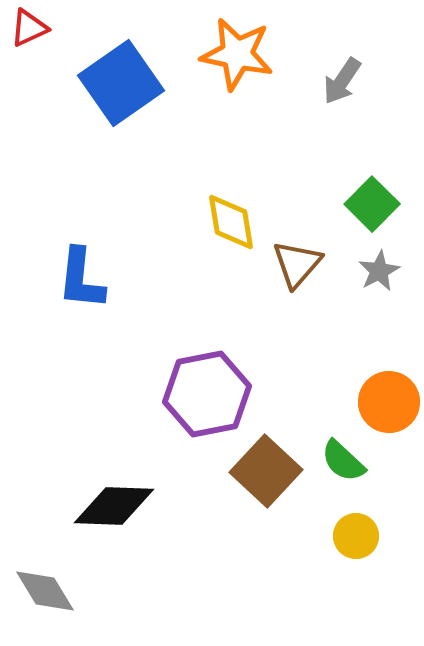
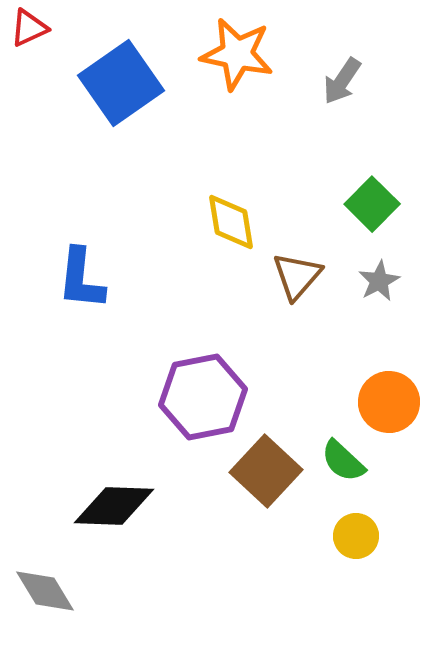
brown triangle: moved 12 px down
gray star: moved 10 px down
purple hexagon: moved 4 px left, 3 px down
